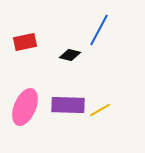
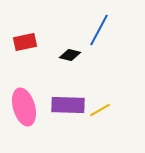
pink ellipse: moved 1 px left; rotated 39 degrees counterclockwise
